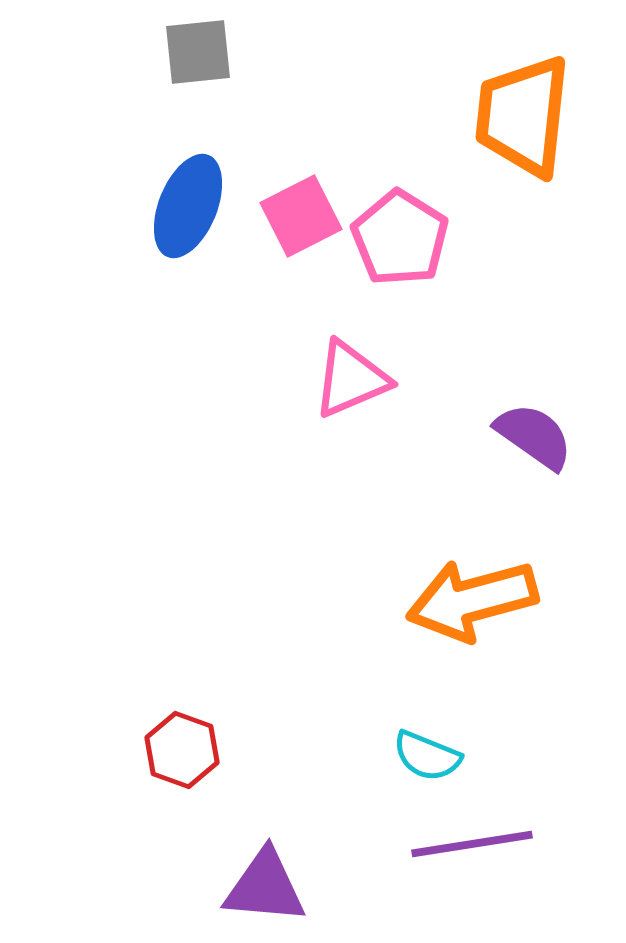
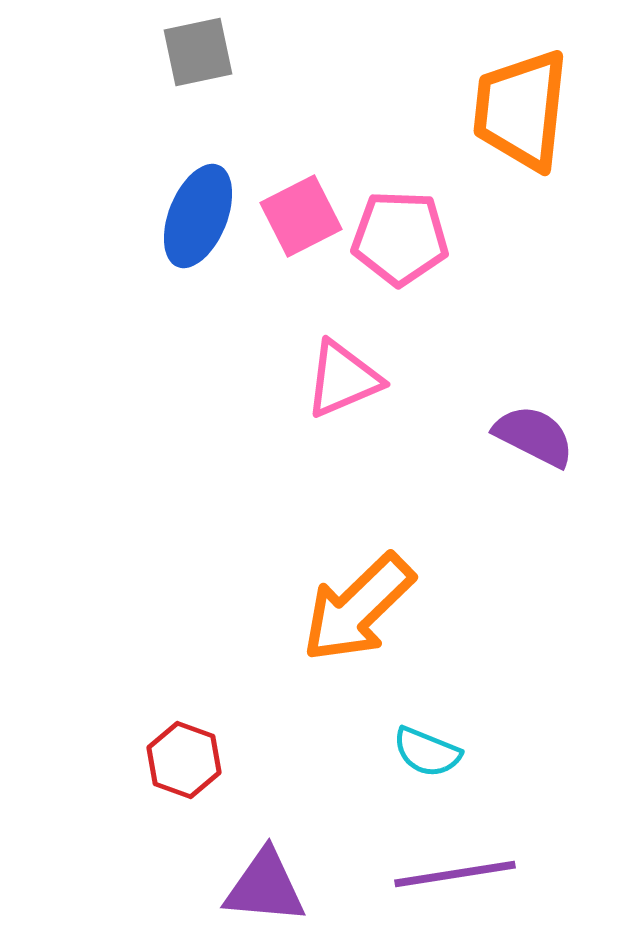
gray square: rotated 6 degrees counterclockwise
orange trapezoid: moved 2 px left, 6 px up
blue ellipse: moved 10 px right, 10 px down
pink pentagon: rotated 30 degrees counterclockwise
pink triangle: moved 8 px left
purple semicircle: rotated 8 degrees counterclockwise
orange arrow: moved 114 px left, 8 px down; rotated 29 degrees counterclockwise
red hexagon: moved 2 px right, 10 px down
cyan semicircle: moved 4 px up
purple line: moved 17 px left, 30 px down
